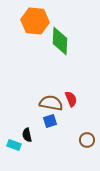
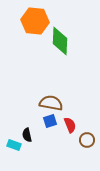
red semicircle: moved 1 px left, 26 px down
